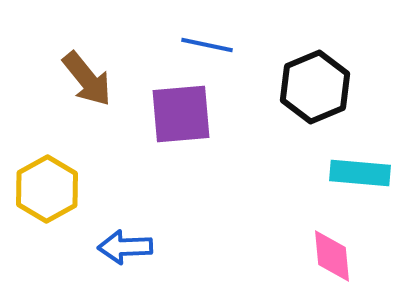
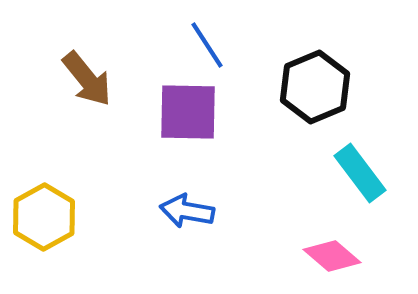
blue line: rotated 45 degrees clockwise
purple square: moved 7 px right, 2 px up; rotated 6 degrees clockwise
cyan rectangle: rotated 48 degrees clockwise
yellow hexagon: moved 3 px left, 28 px down
blue arrow: moved 62 px right, 36 px up; rotated 12 degrees clockwise
pink diamond: rotated 44 degrees counterclockwise
